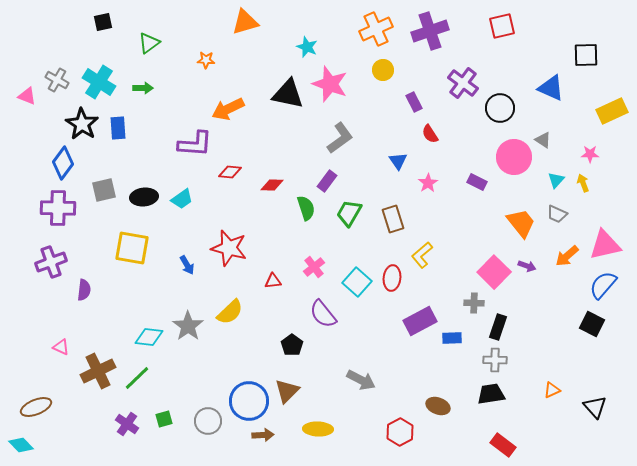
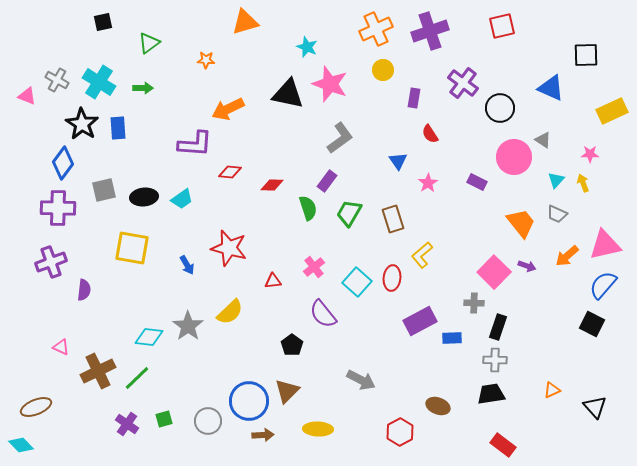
purple rectangle at (414, 102): moved 4 px up; rotated 36 degrees clockwise
green semicircle at (306, 208): moved 2 px right
